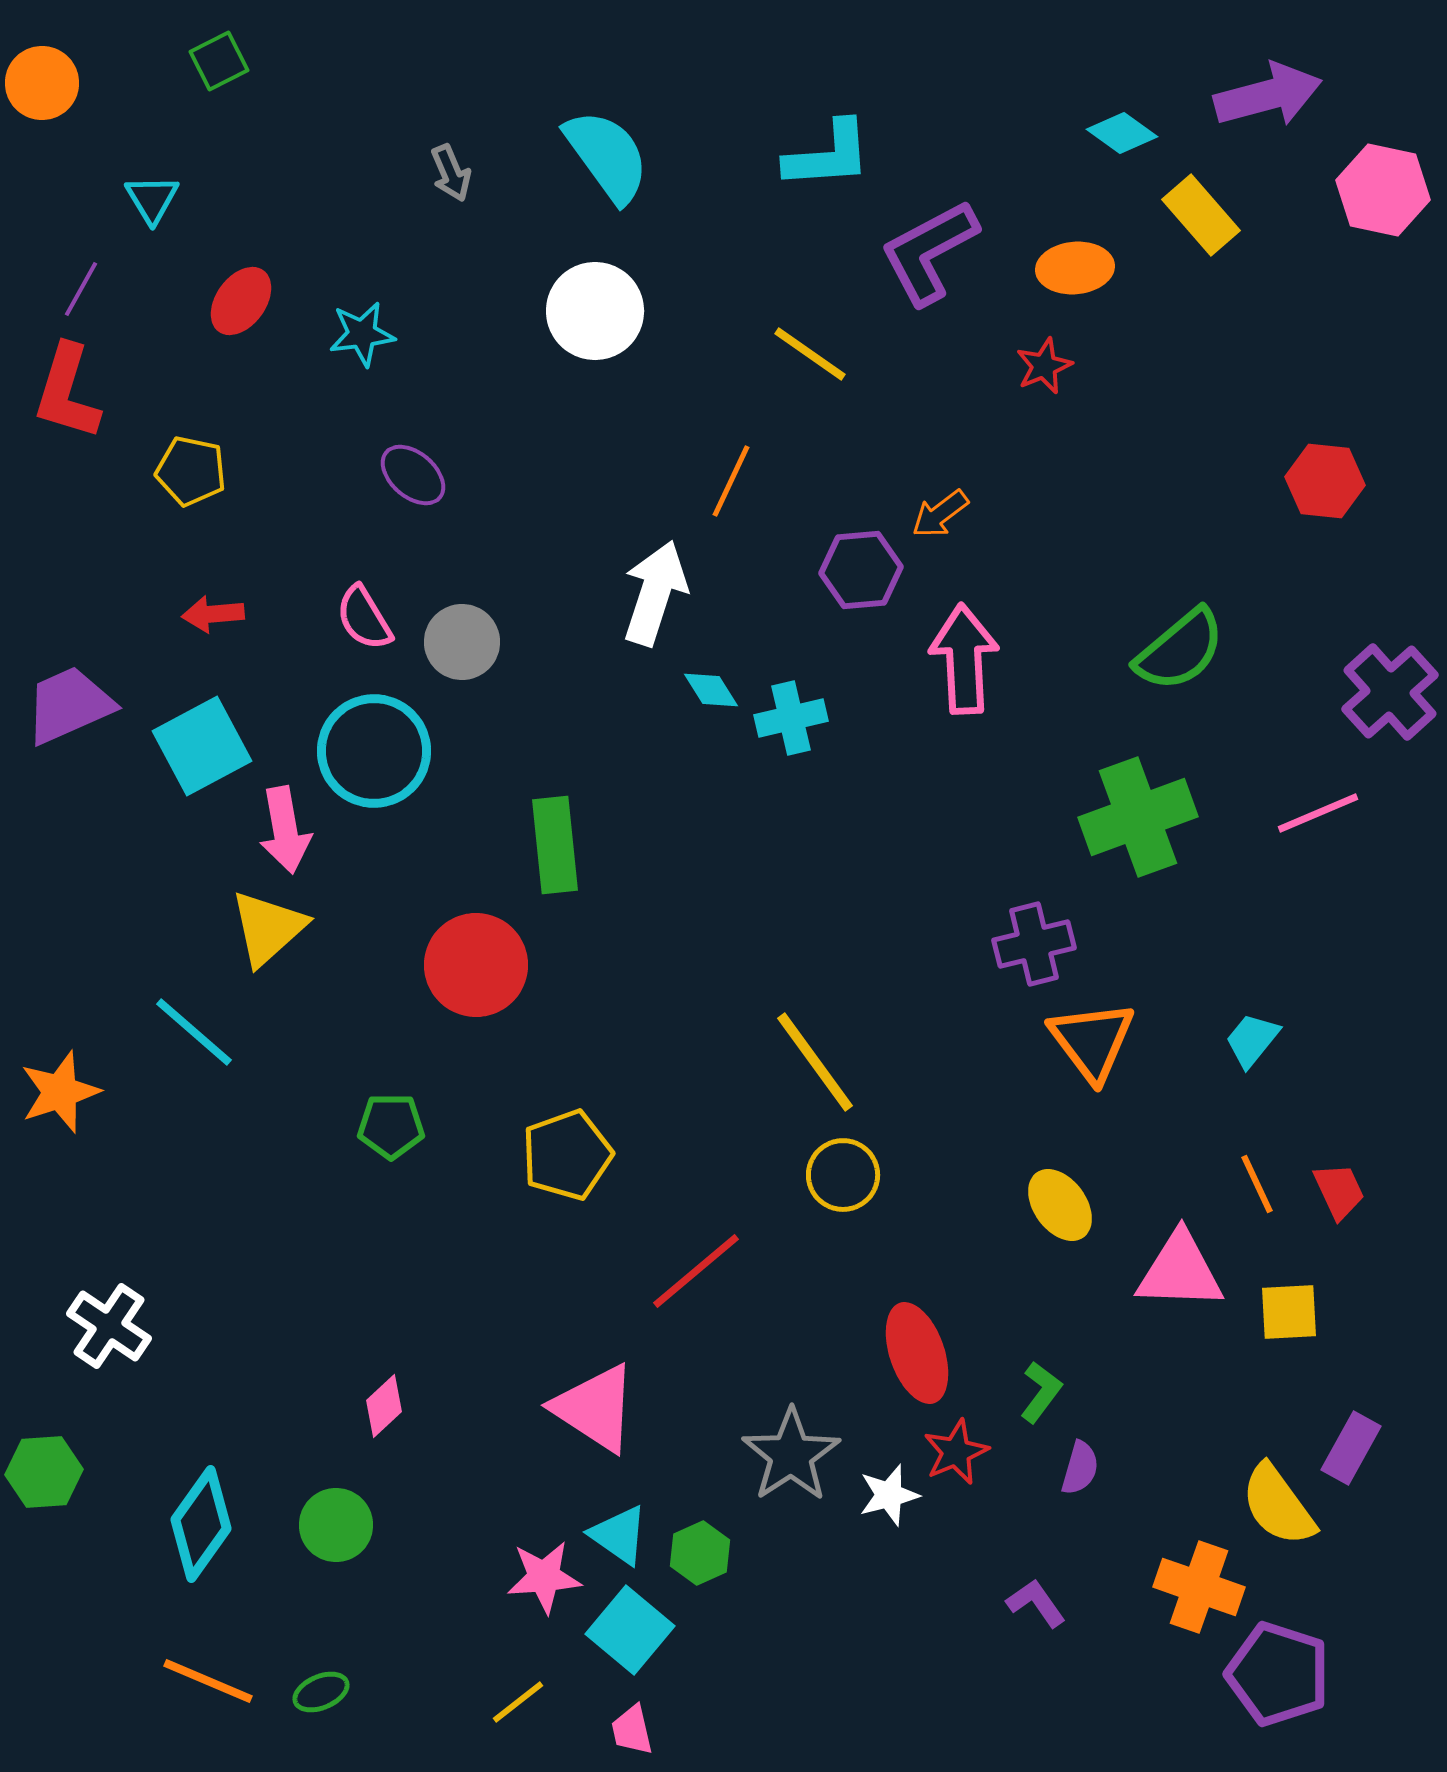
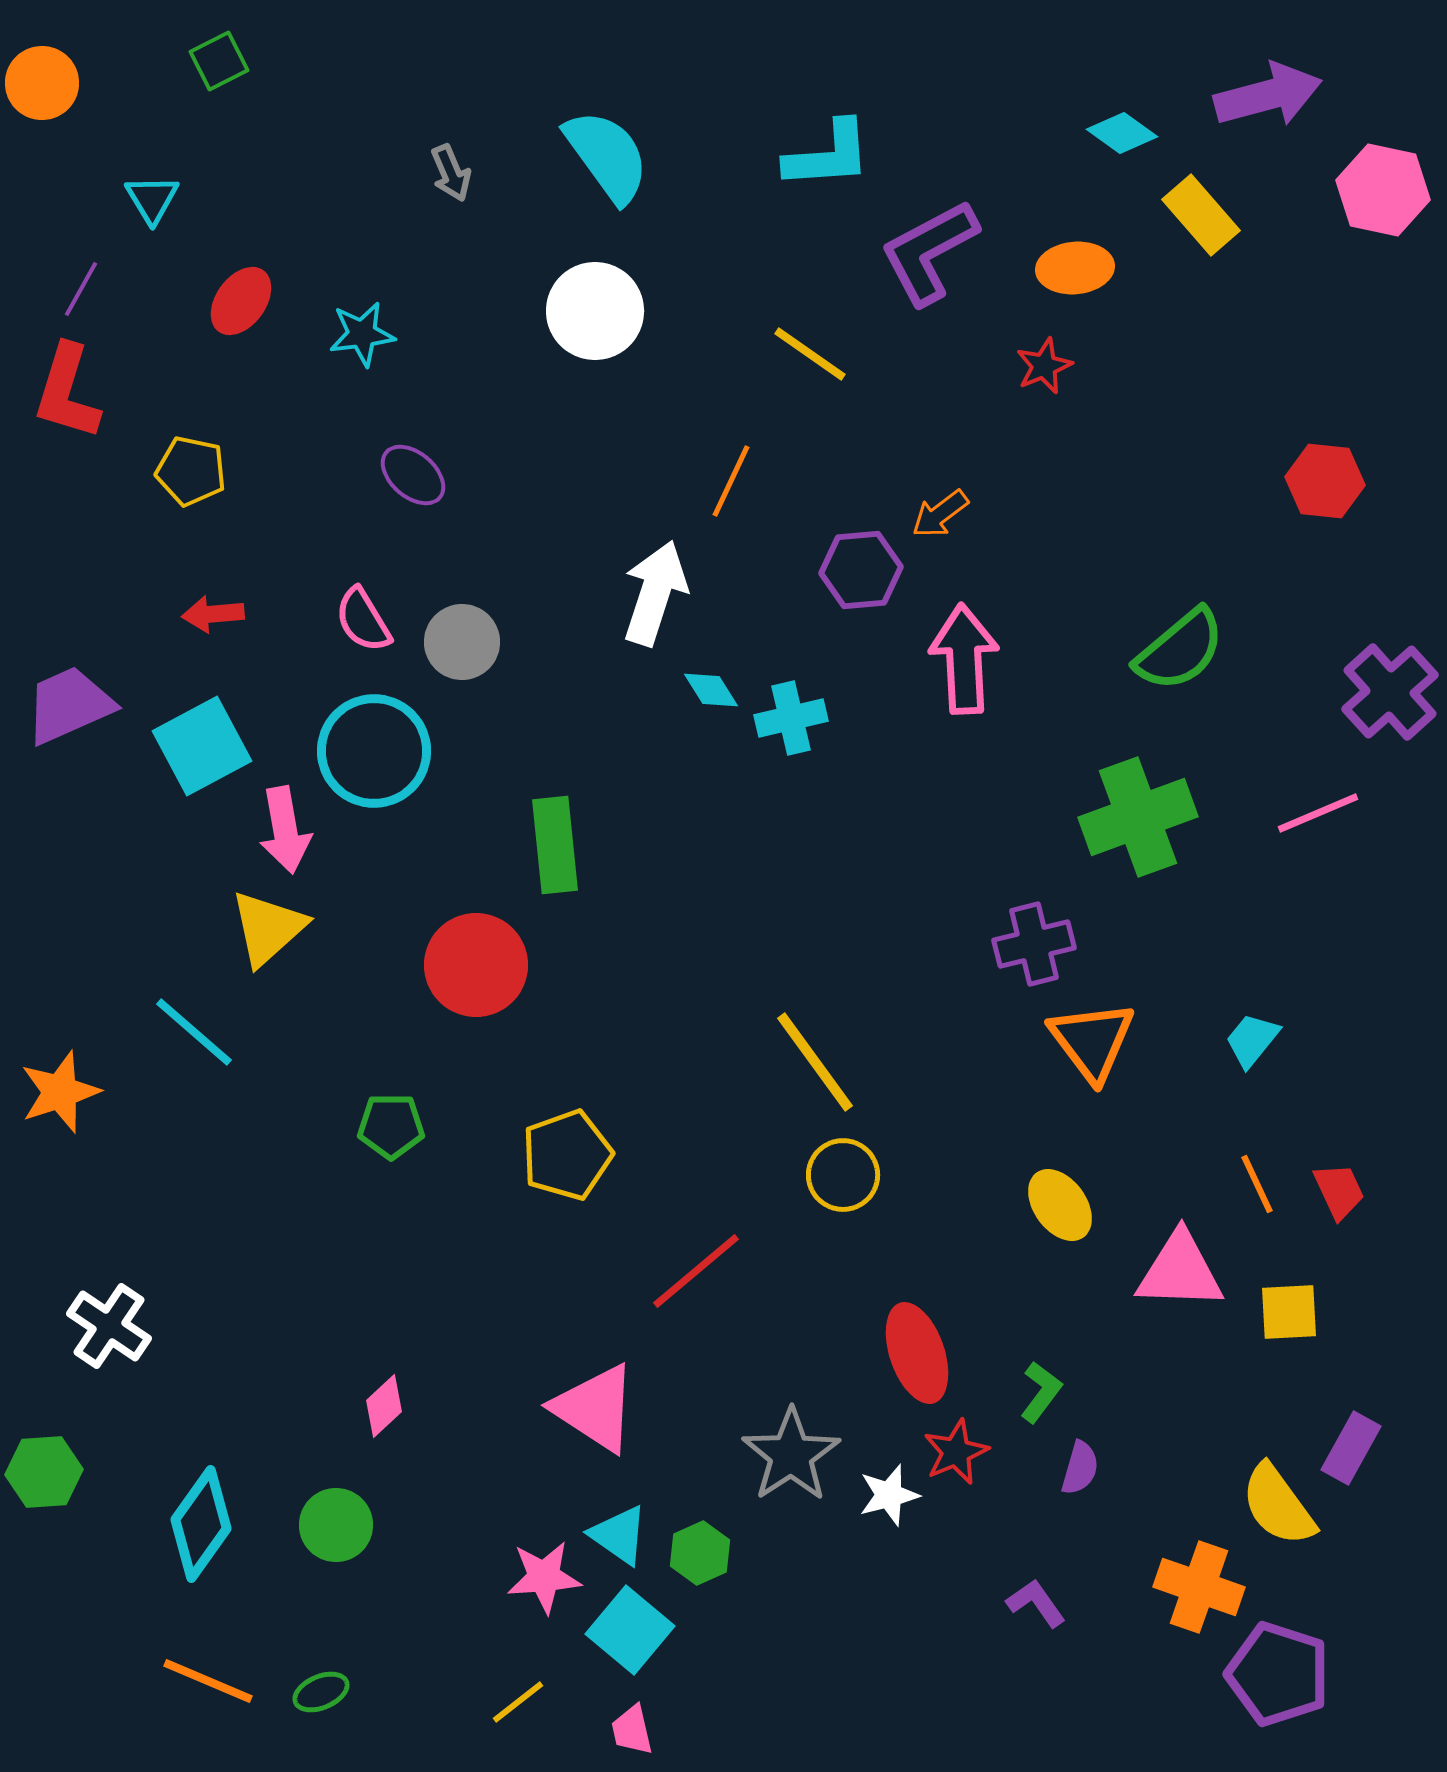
pink semicircle at (364, 618): moved 1 px left, 2 px down
